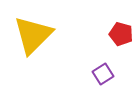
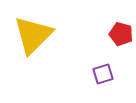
purple square: rotated 15 degrees clockwise
